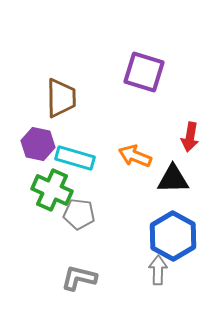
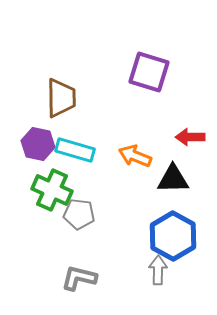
purple square: moved 5 px right
red arrow: rotated 80 degrees clockwise
cyan rectangle: moved 8 px up
